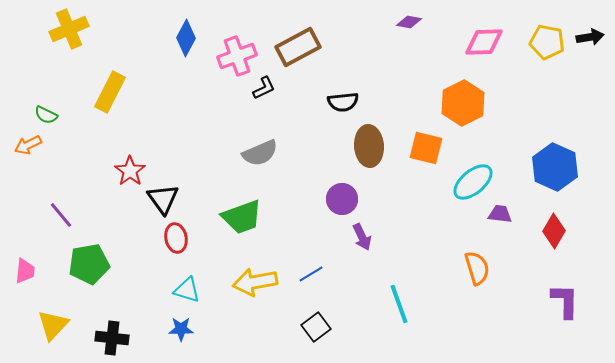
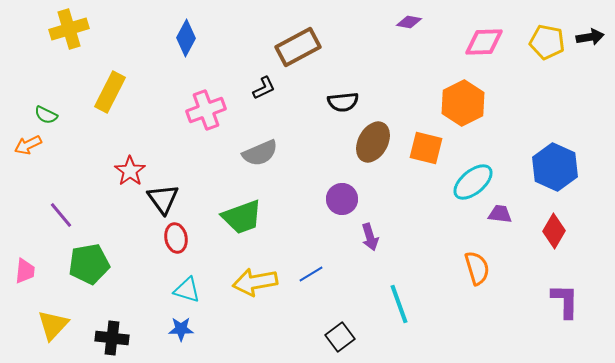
yellow cross: rotated 6 degrees clockwise
pink cross: moved 31 px left, 54 px down
brown ellipse: moved 4 px right, 4 px up; rotated 33 degrees clockwise
purple arrow: moved 8 px right; rotated 8 degrees clockwise
black square: moved 24 px right, 10 px down
